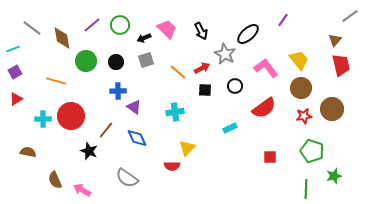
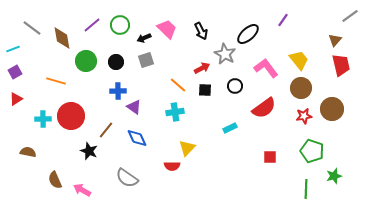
orange line at (178, 72): moved 13 px down
